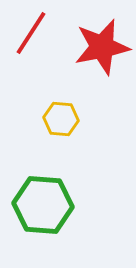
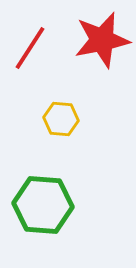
red line: moved 1 px left, 15 px down
red star: moved 7 px up
